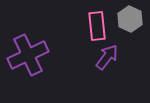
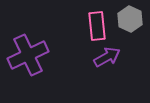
purple arrow: rotated 24 degrees clockwise
